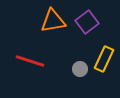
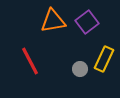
red line: rotated 44 degrees clockwise
